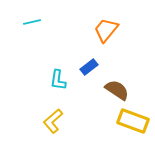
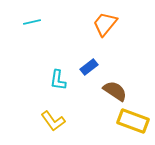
orange trapezoid: moved 1 px left, 6 px up
brown semicircle: moved 2 px left, 1 px down
yellow L-shape: rotated 85 degrees counterclockwise
